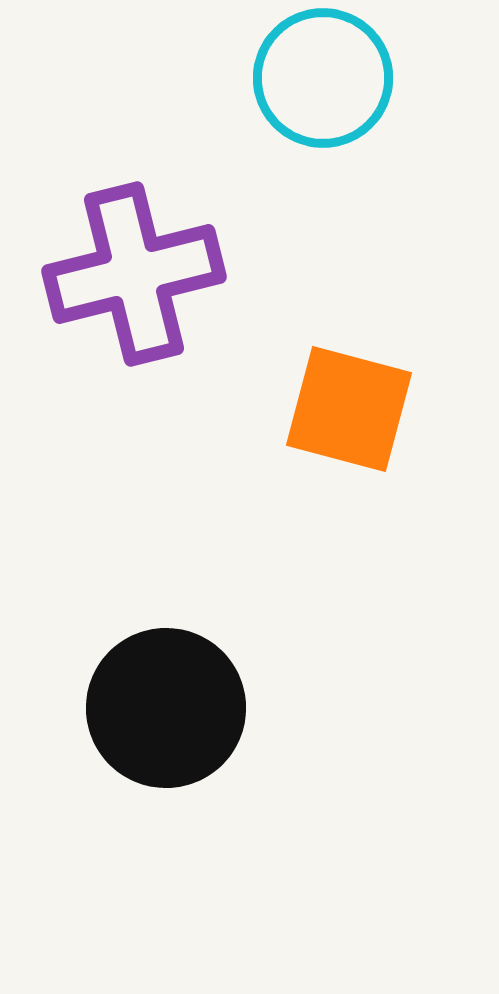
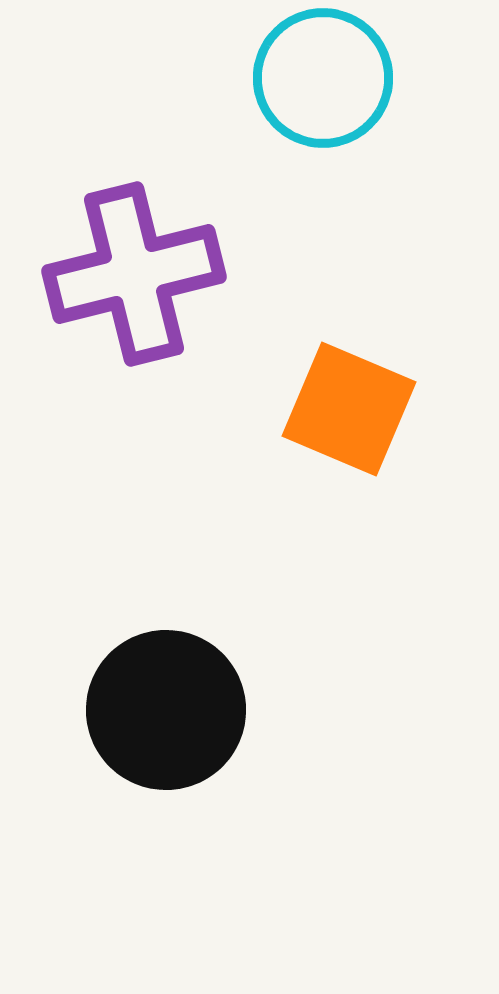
orange square: rotated 8 degrees clockwise
black circle: moved 2 px down
